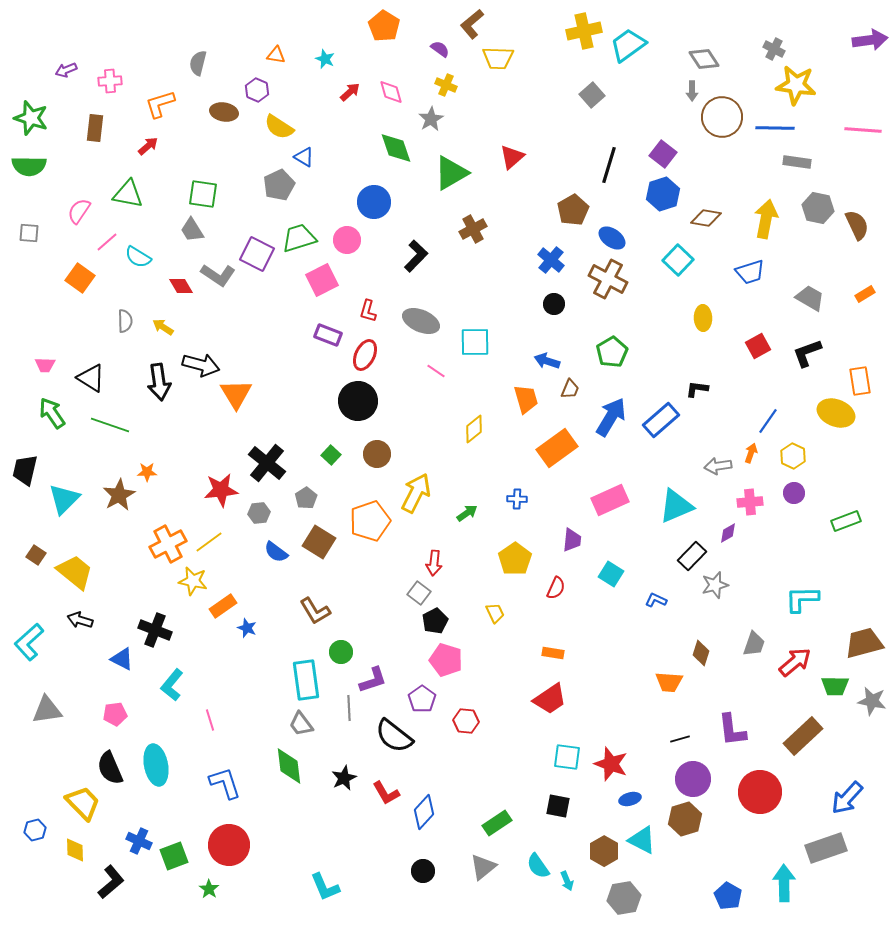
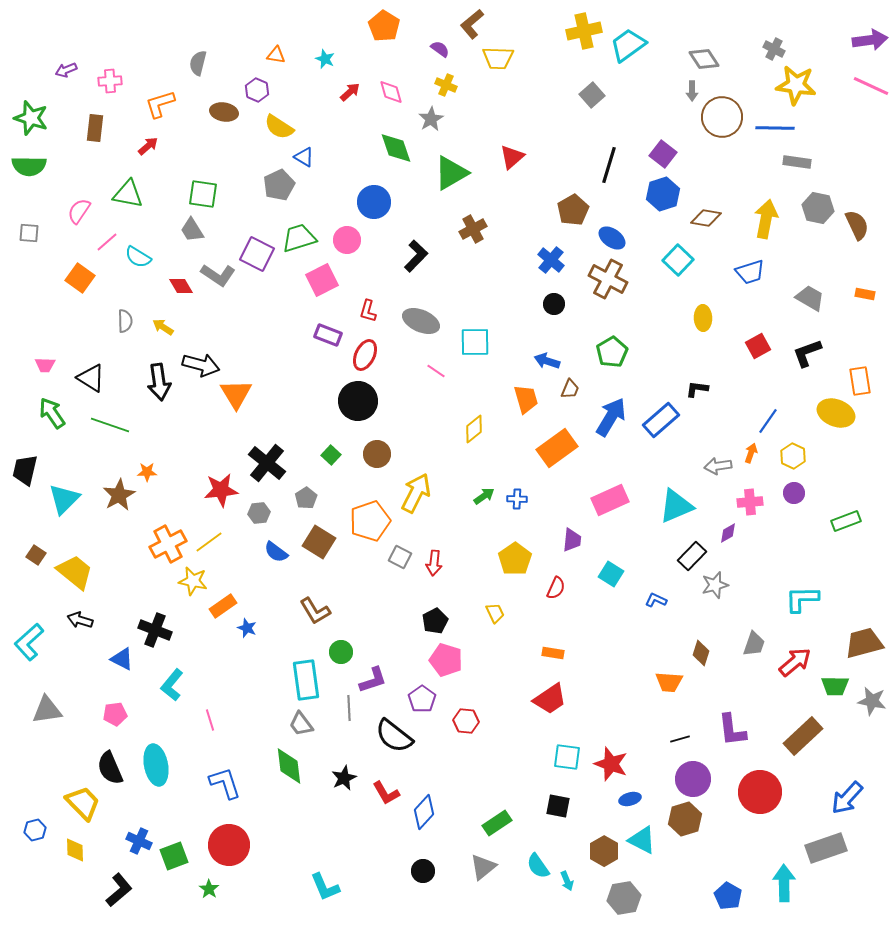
pink line at (863, 130): moved 8 px right, 44 px up; rotated 21 degrees clockwise
orange rectangle at (865, 294): rotated 42 degrees clockwise
green arrow at (467, 513): moved 17 px right, 17 px up
gray square at (419, 593): moved 19 px left, 36 px up; rotated 10 degrees counterclockwise
black L-shape at (111, 882): moved 8 px right, 8 px down
